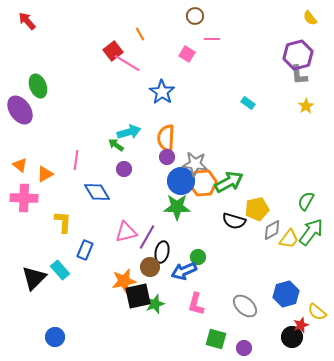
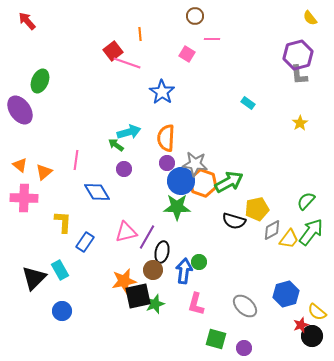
orange line at (140, 34): rotated 24 degrees clockwise
pink line at (127, 63): rotated 12 degrees counterclockwise
green ellipse at (38, 86): moved 2 px right, 5 px up; rotated 45 degrees clockwise
yellow star at (306, 106): moved 6 px left, 17 px down
purple circle at (167, 157): moved 6 px down
orange triangle at (45, 174): moved 1 px left, 2 px up; rotated 12 degrees counterclockwise
orange hexagon at (203, 183): rotated 24 degrees clockwise
green semicircle at (306, 201): rotated 12 degrees clockwise
blue rectangle at (85, 250): moved 8 px up; rotated 12 degrees clockwise
green circle at (198, 257): moved 1 px right, 5 px down
brown circle at (150, 267): moved 3 px right, 3 px down
cyan rectangle at (60, 270): rotated 12 degrees clockwise
blue arrow at (184, 271): rotated 120 degrees clockwise
blue circle at (55, 337): moved 7 px right, 26 px up
black circle at (292, 337): moved 20 px right, 1 px up
